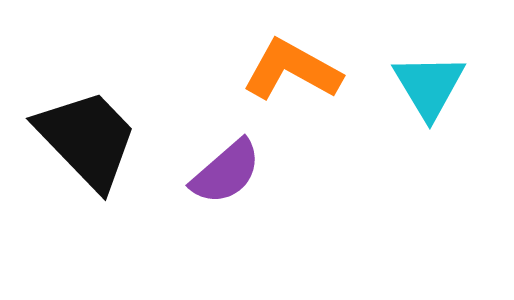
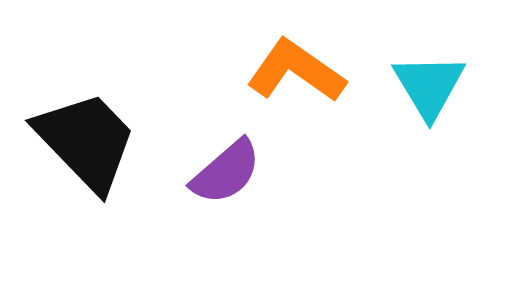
orange L-shape: moved 4 px right, 1 px down; rotated 6 degrees clockwise
black trapezoid: moved 1 px left, 2 px down
